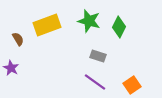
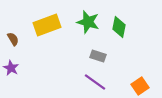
green star: moved 1 px left, 1 px down
green diamond: rotated 15 degrees counterclockwise
brown semicircle: moved 5 px left
orange square: moved 8 px right, 1 px down
